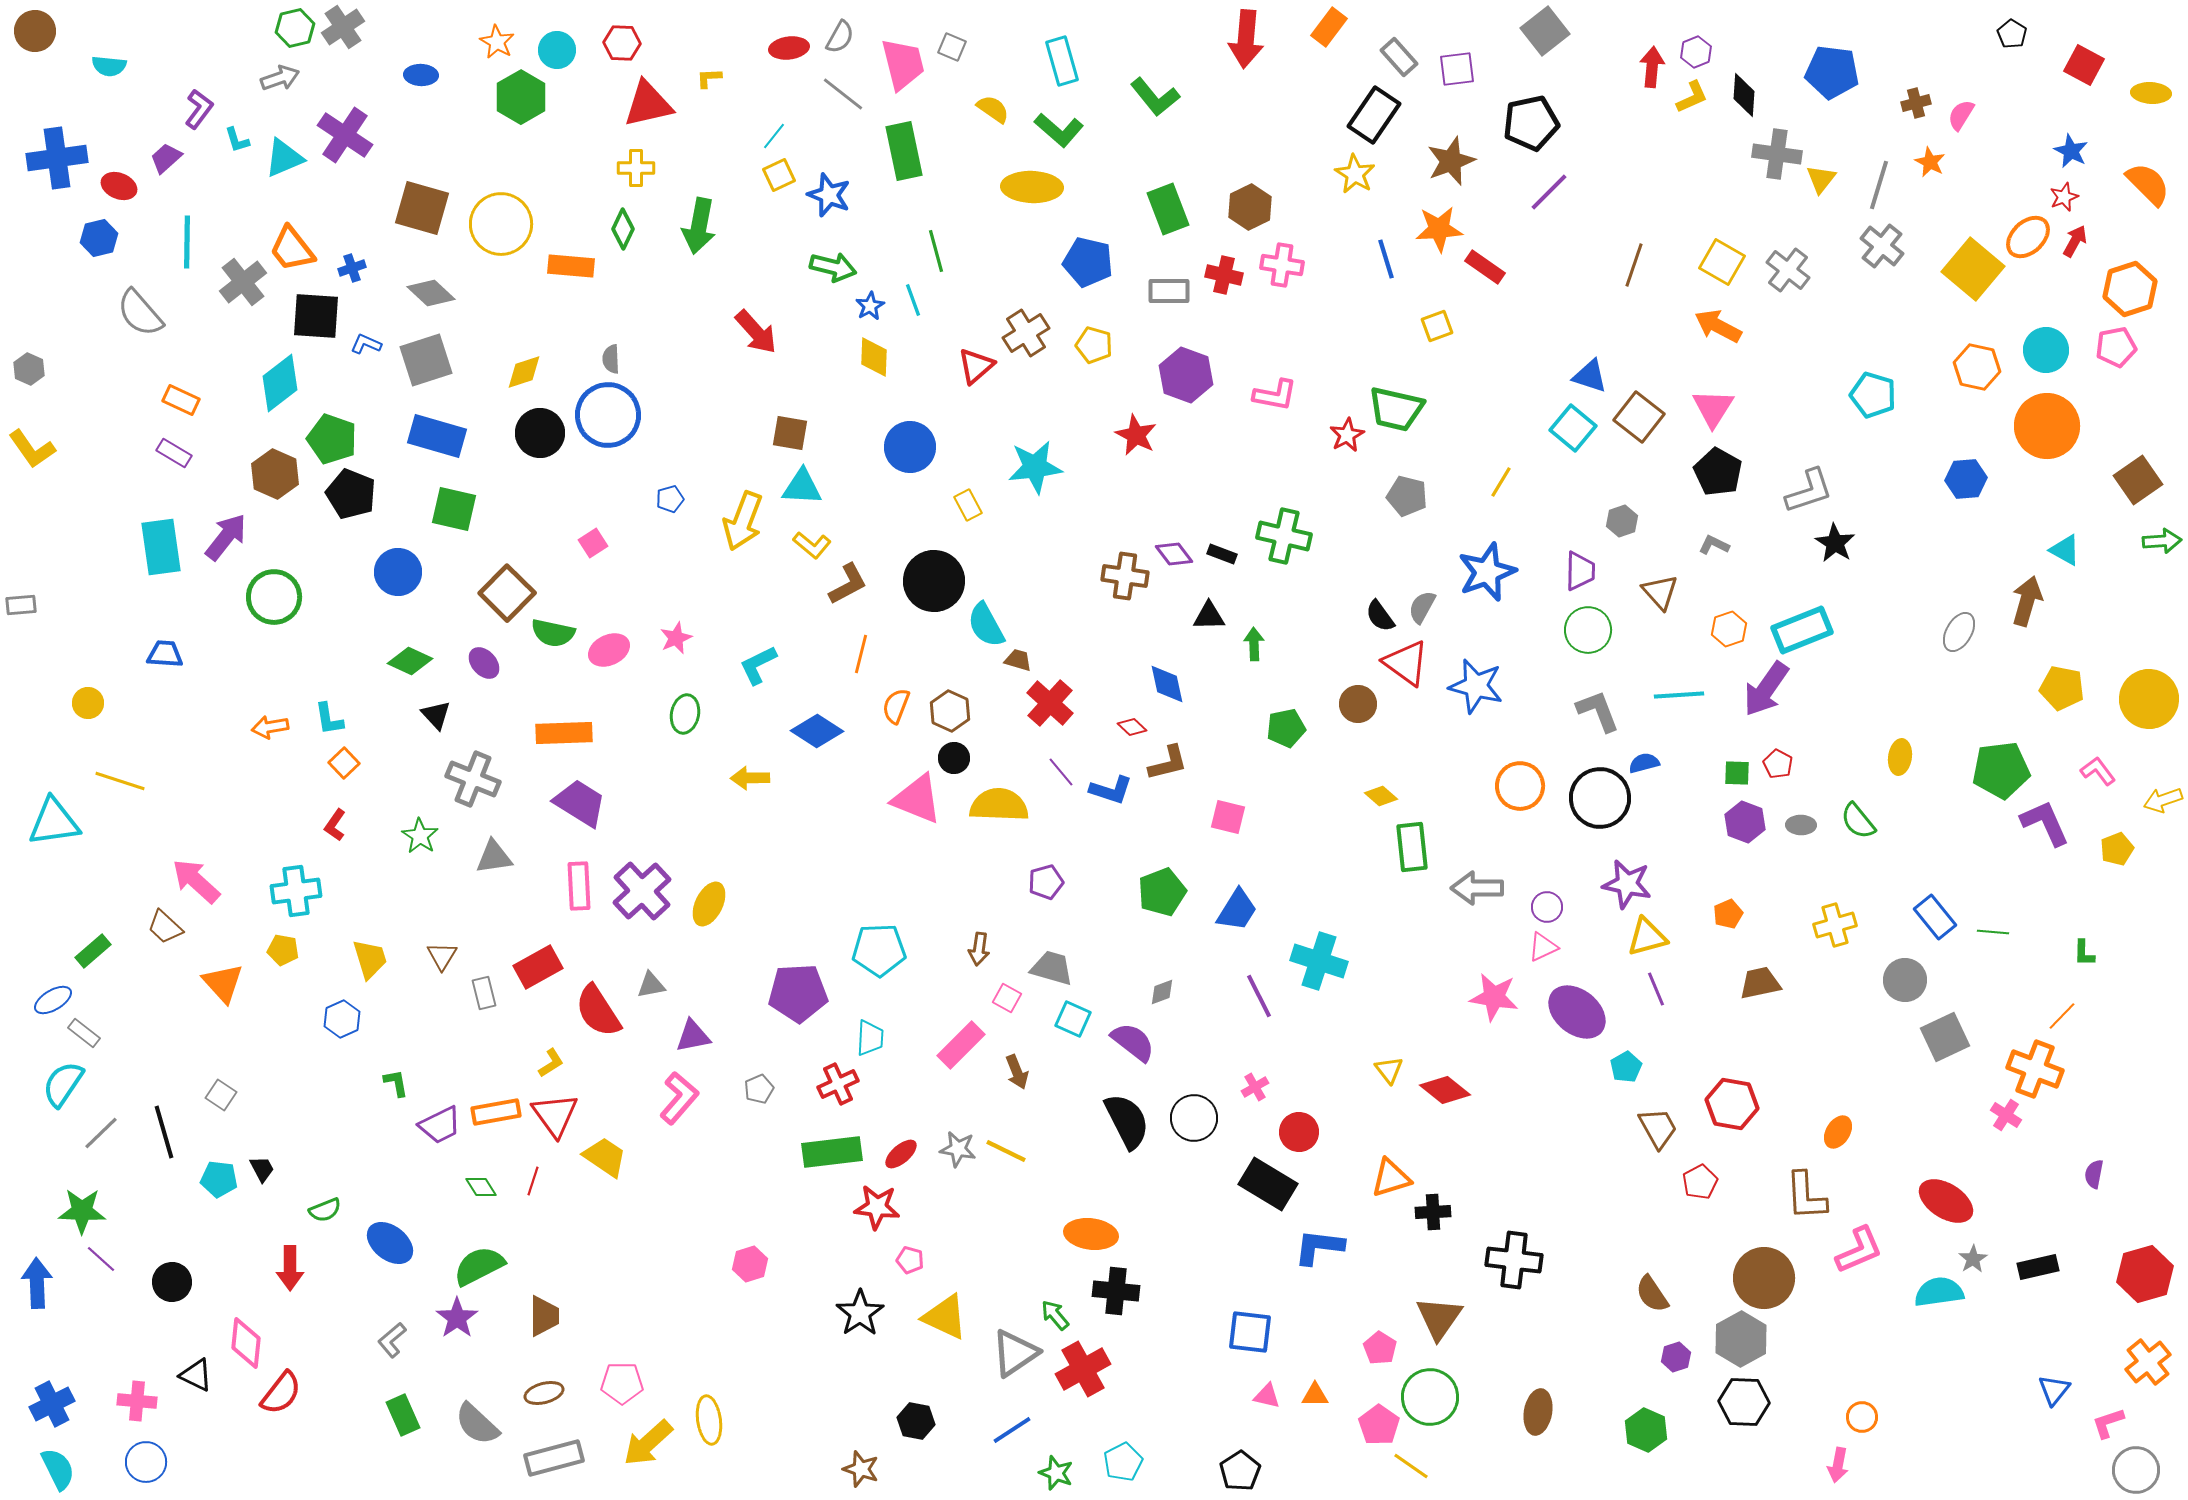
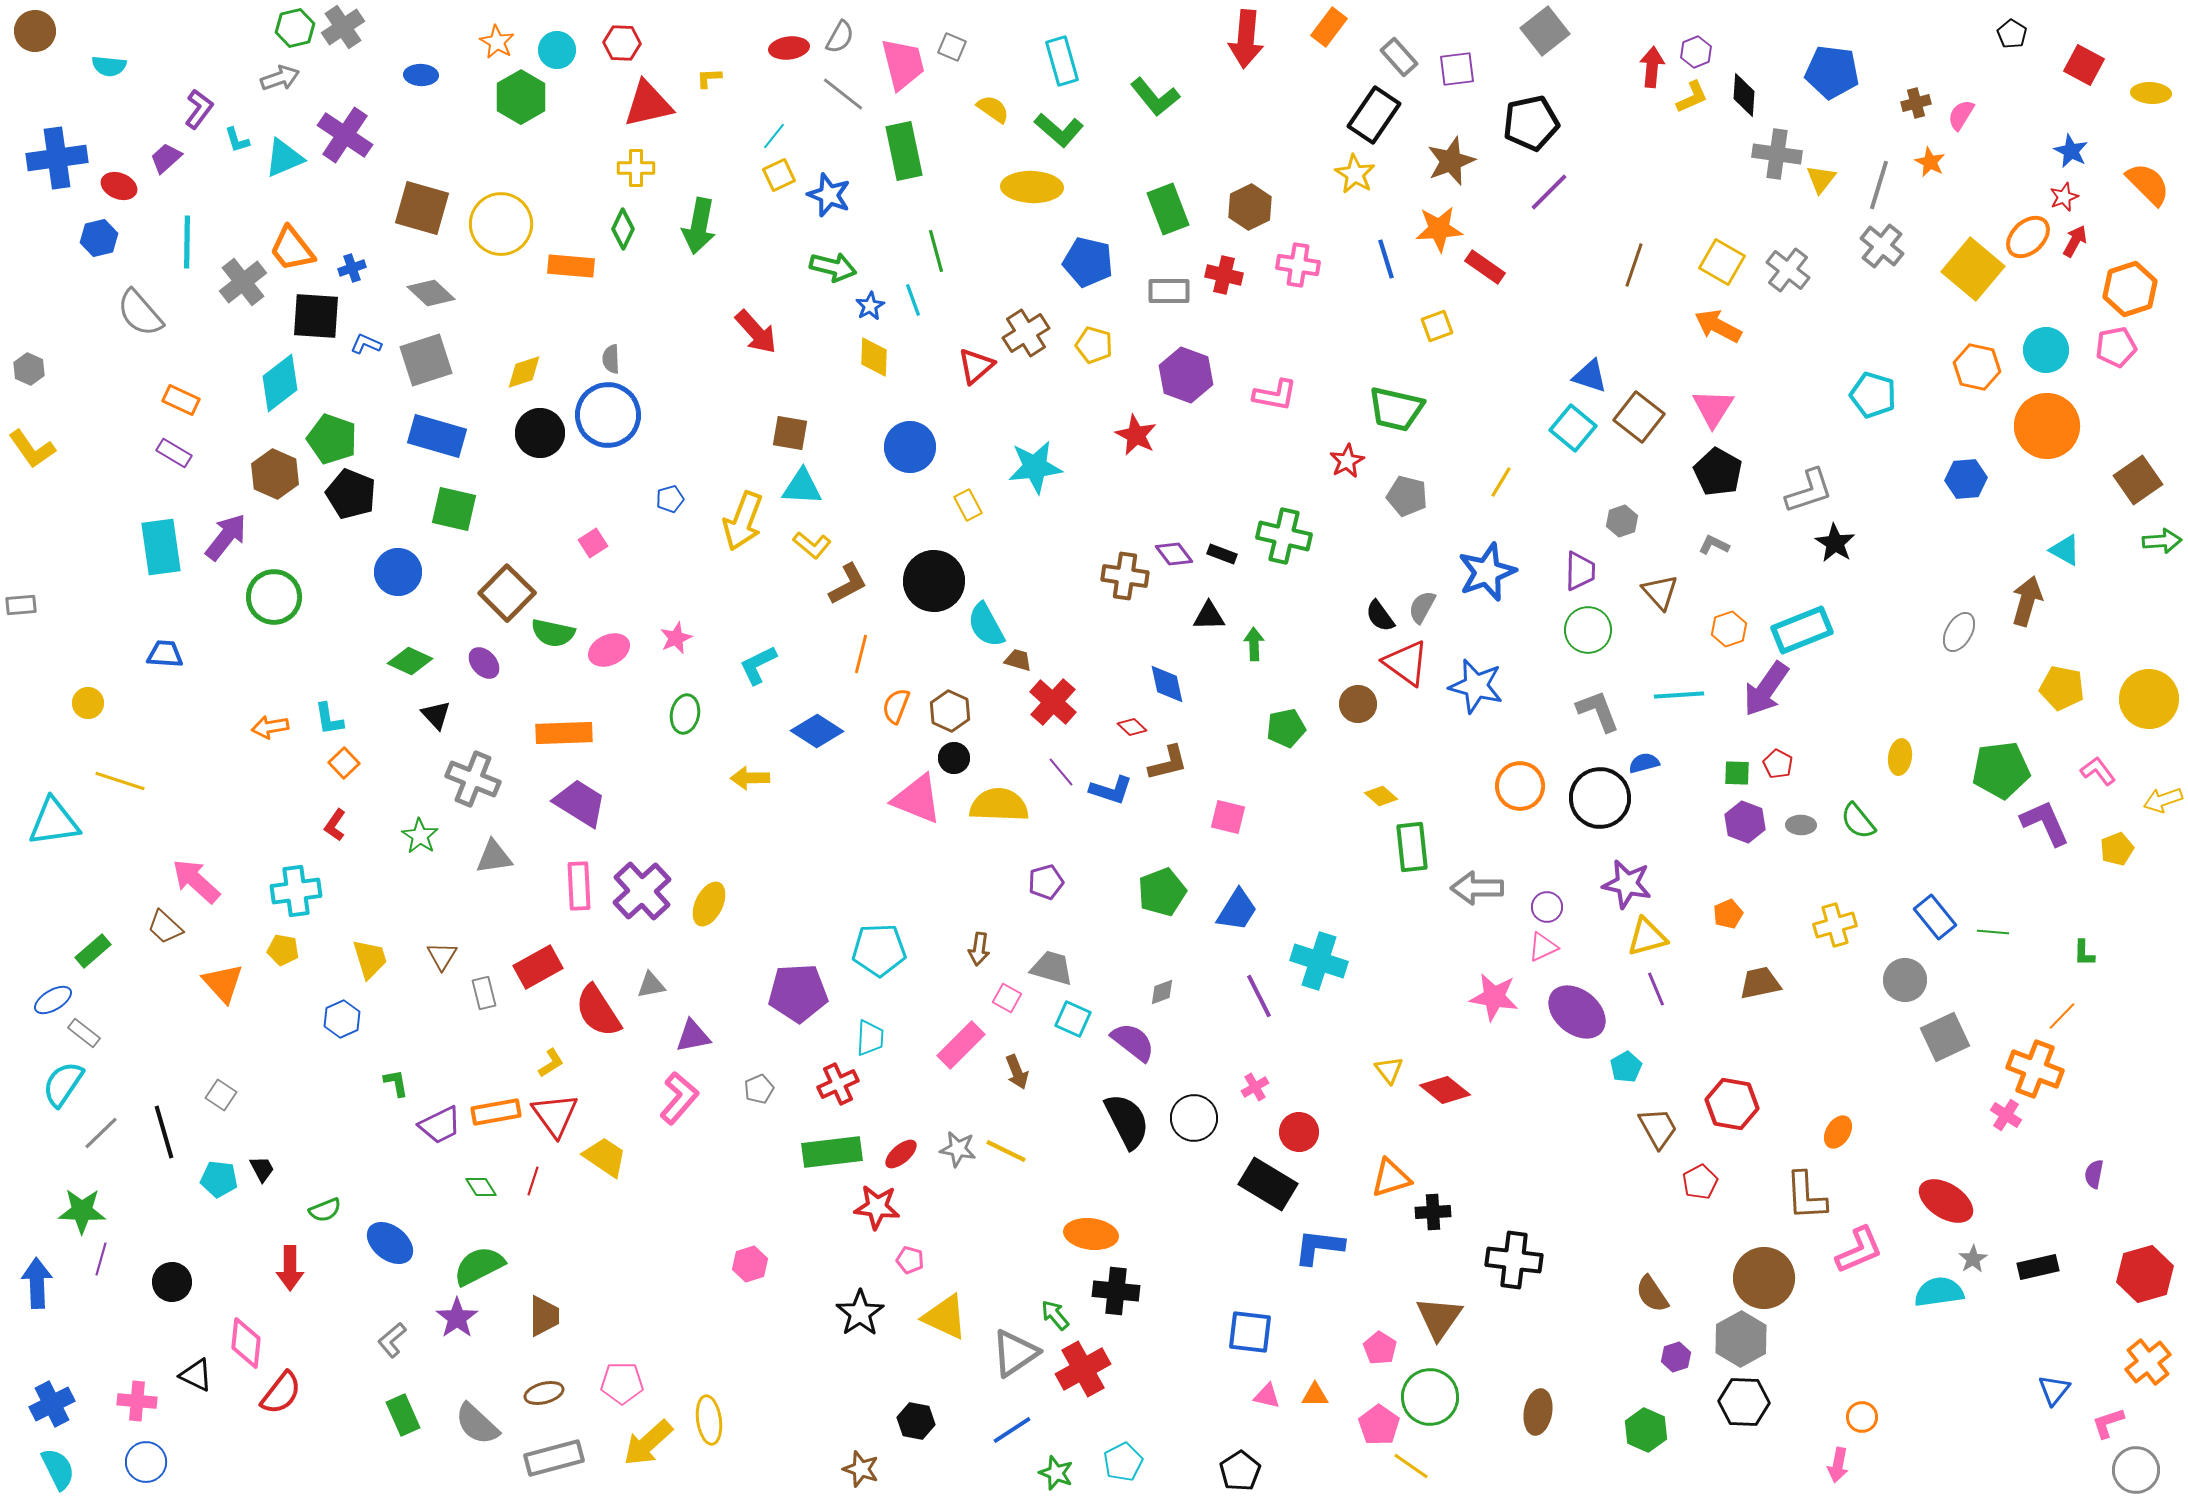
pink cross at (1282, 265): moved 16 px right
red star at (1347, 435): moved 26 px down
red cross at (1050, 703): moved 3 px right, 1 px up
purple line at (101, 1259): rotated 64 degrees clockwise
